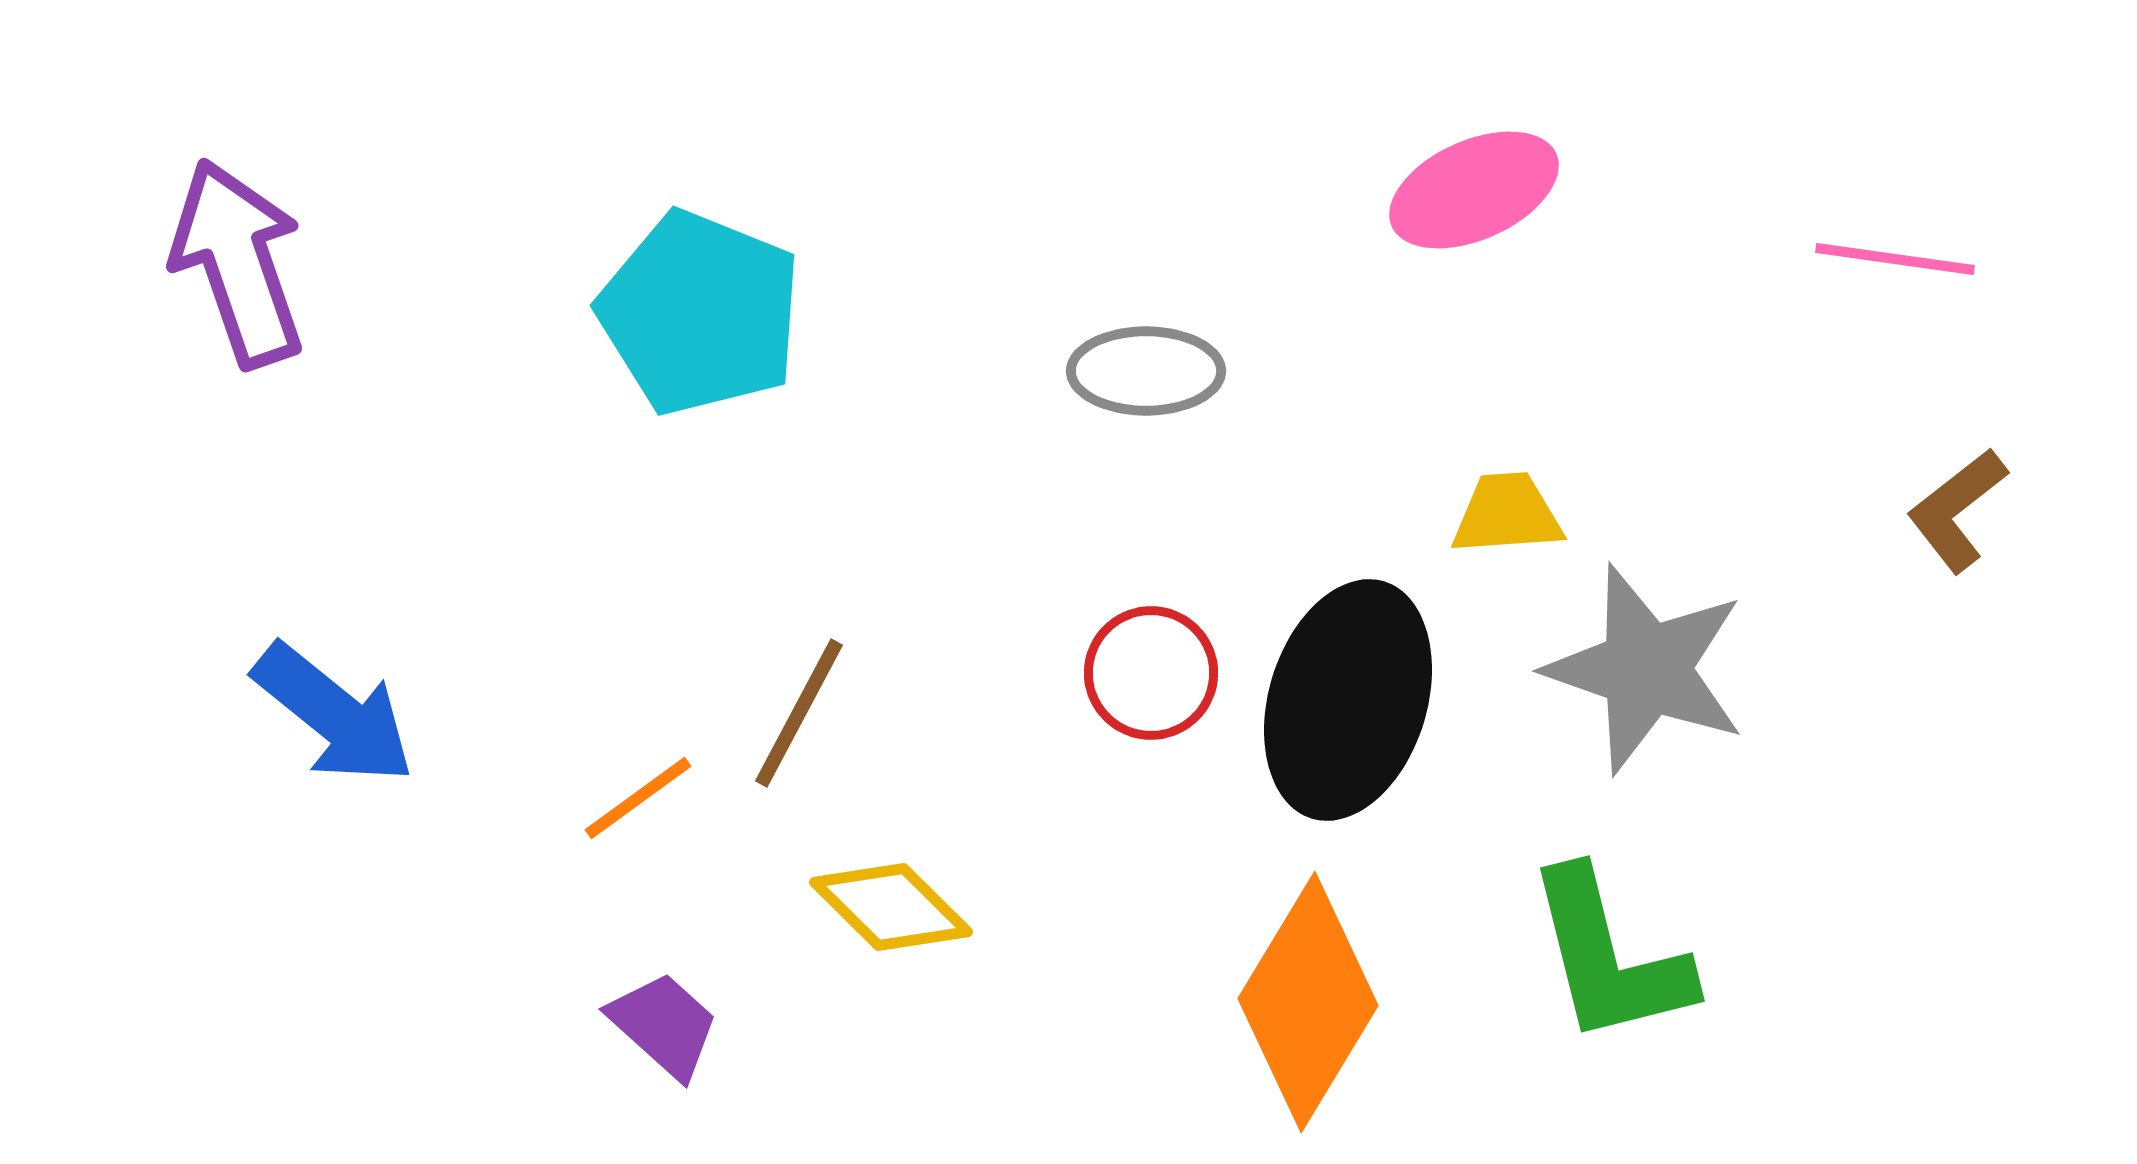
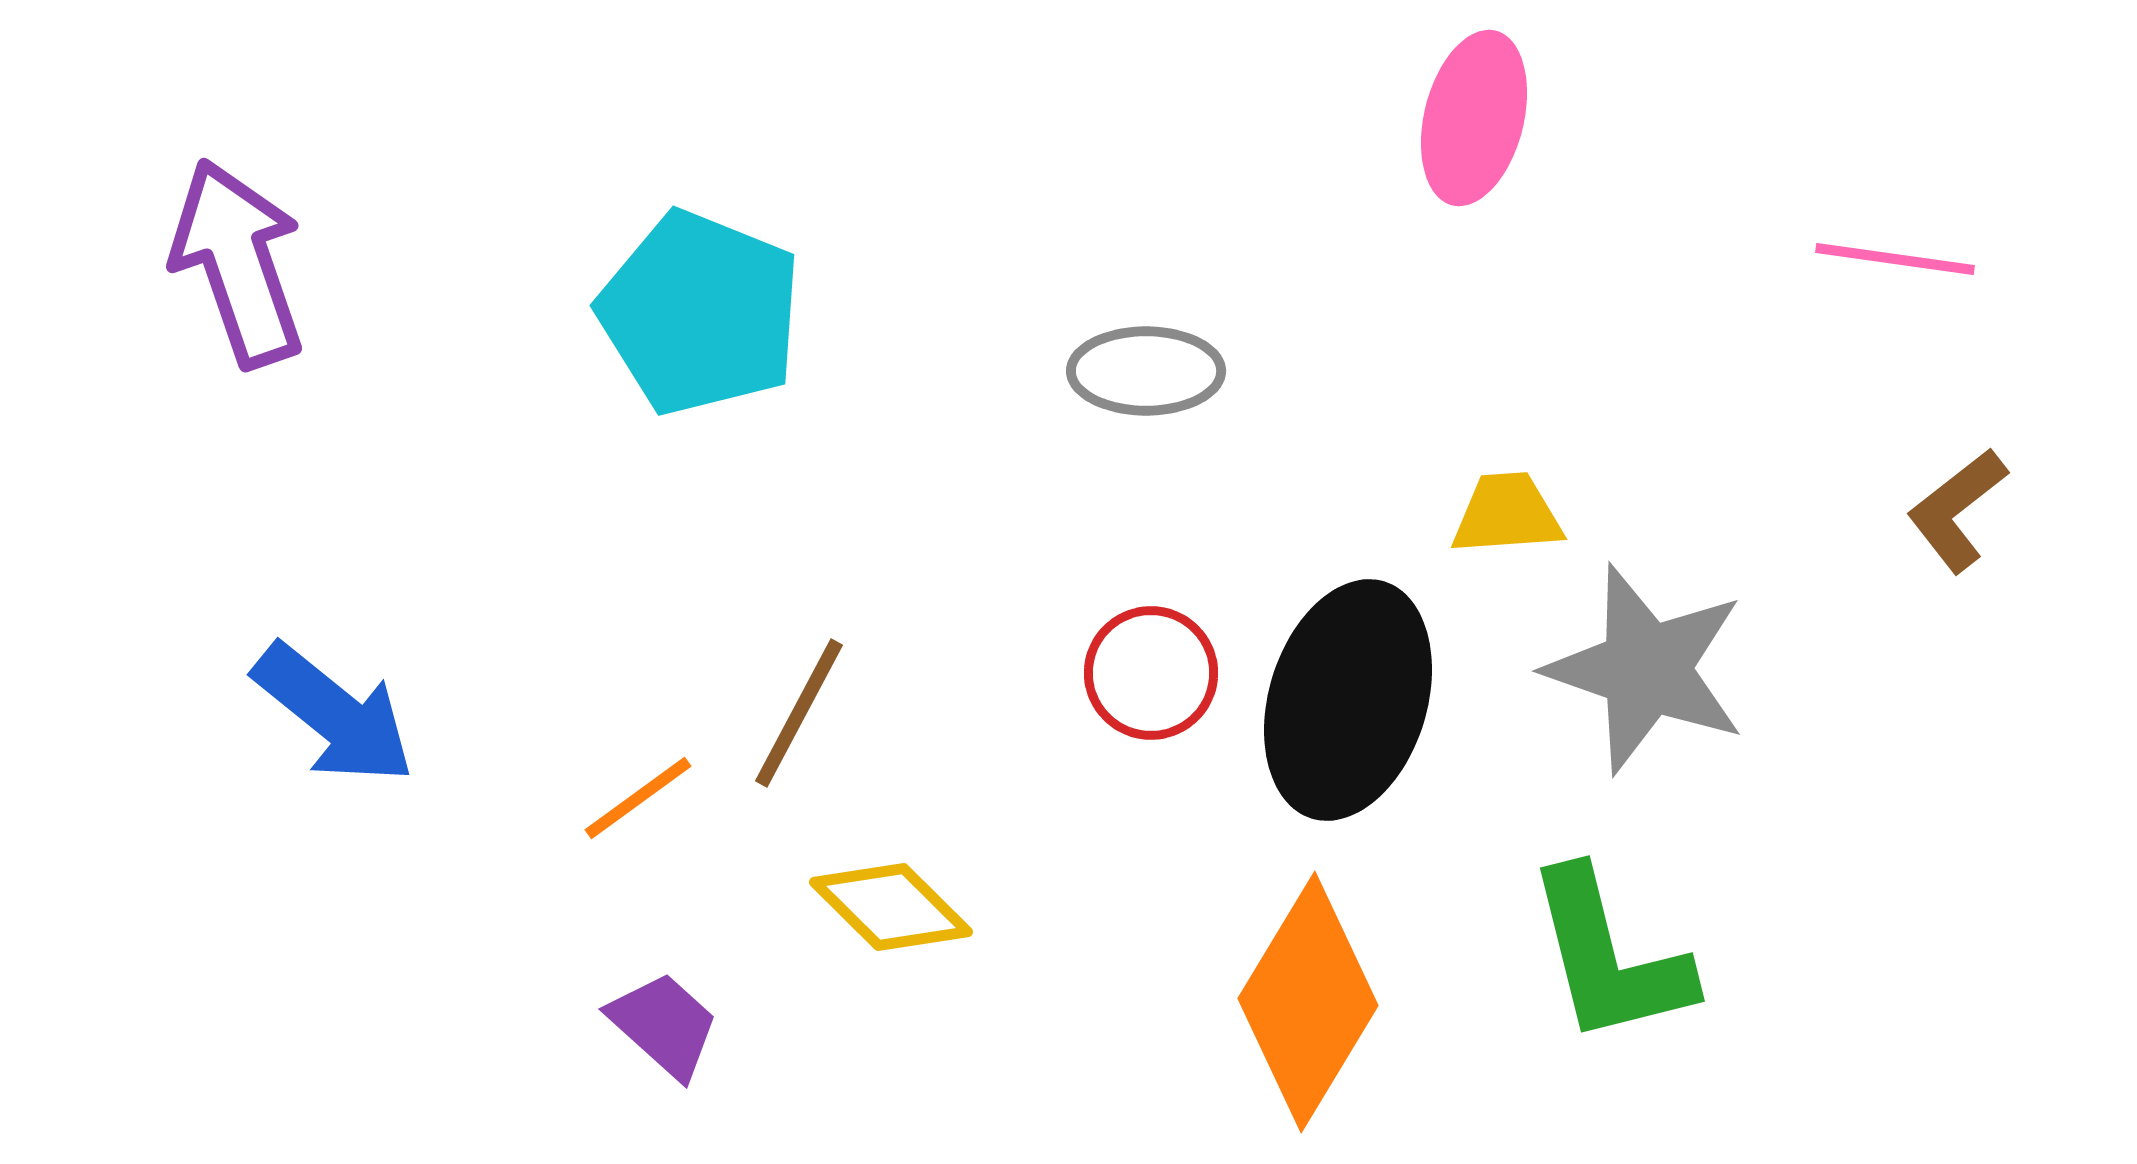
pink ellipse: moved 72 px up; rotated 52 degrees counterclockwise
